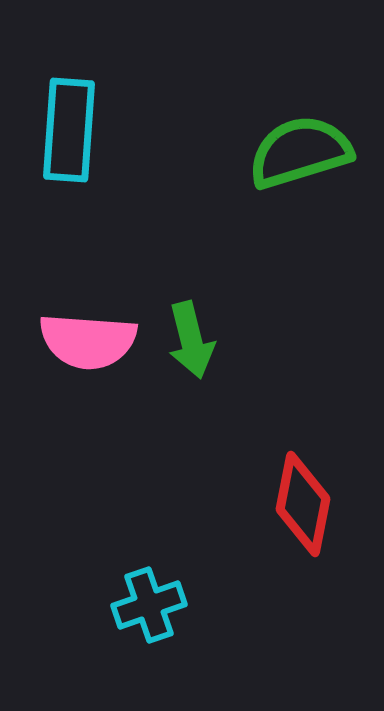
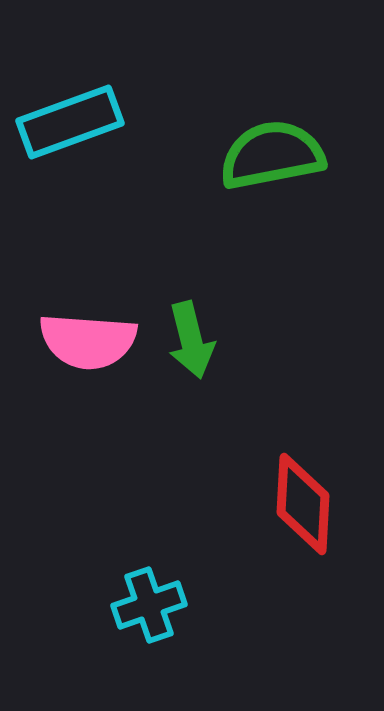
cyan rectangle: moved 1 px right, 8 px up; rotated 66 degrees clockwise
green semicircle: moved 28 px left, 3 px down; rotated 6 degrees clockwise
red diamond: rotated 8 degrees counterclockwise
